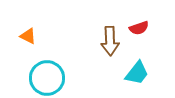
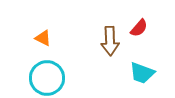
red semicircle: rotated 30 degrees counterclockwise
orange triangle: moved 15 px right, 2 px down
cyan trapezoid: moved 5 px right; rotated 72 degrees clockwise
